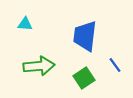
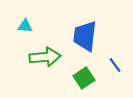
cyan triangle: moved 2 px down
green arrow: moved 6 px right, 9 px up
